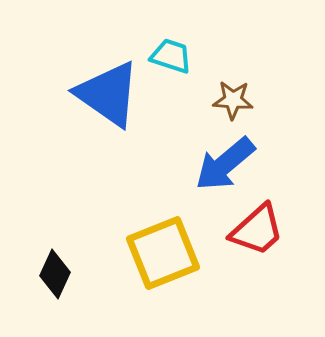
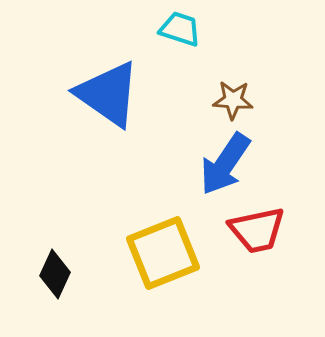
cyan trapezoid: moved 9 px right, 27 px up
blue arrow: rotated 16 degrees counterclockwise
red trapezoid: rotated 30 degrees clockwise
